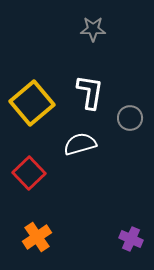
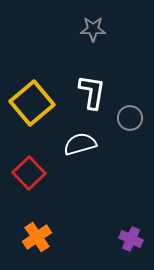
white L-shape: moved 2 px right
